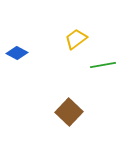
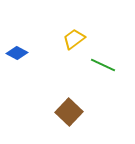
yellow trapezoid: moved 2 px left
green line: rotated 35 degrees clockwise
